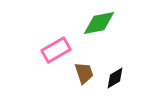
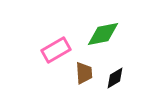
green diamond: moved 4 px right, 11 px down
brown trapezoid: rotated 15 degrees clockwise
